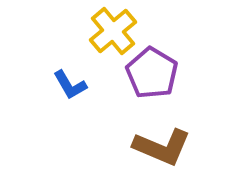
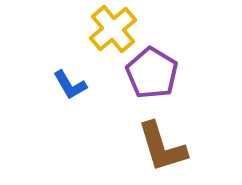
yellow cross: moved 2 px up
brown L-shape: rotated 50 degrees clockwise
